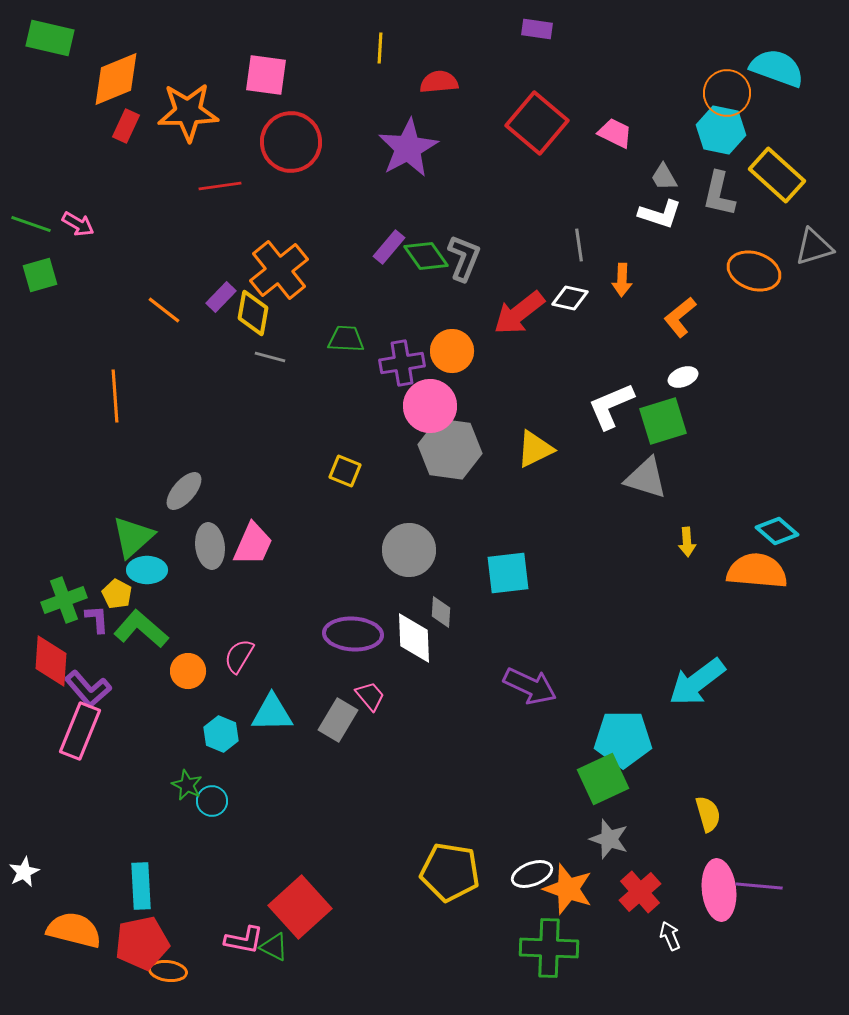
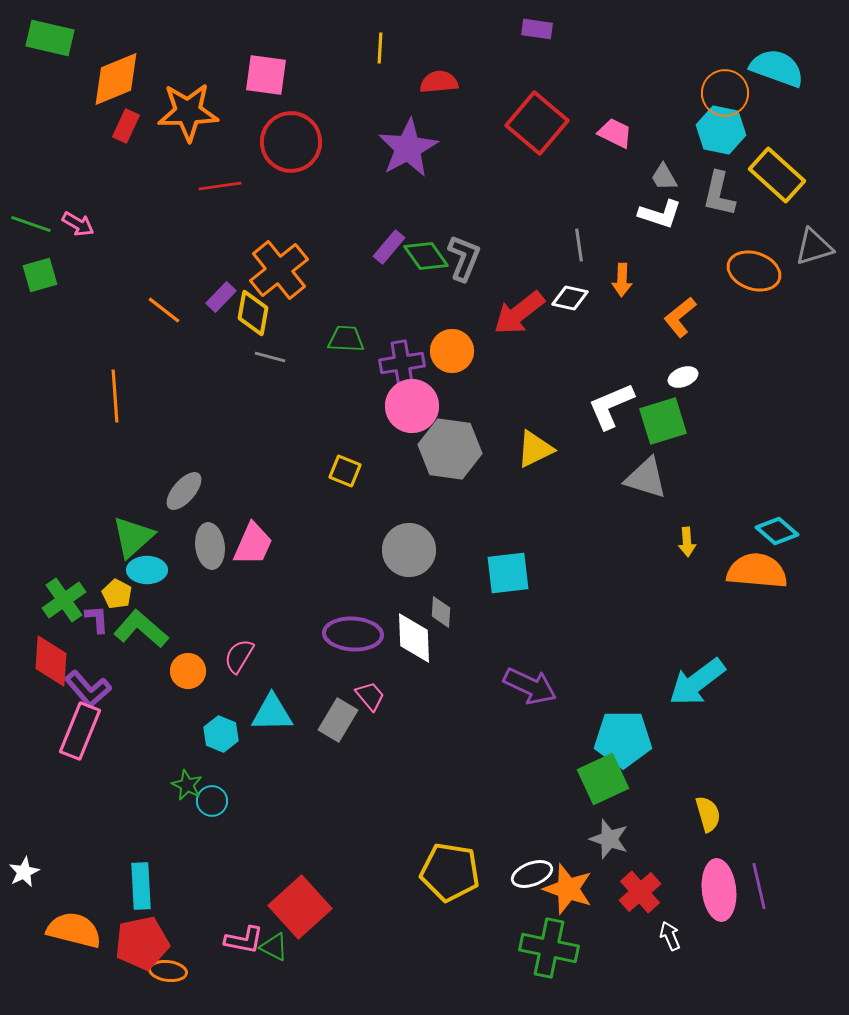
orange circle at (727, 93): moved 2 px left
pink circle at (430, 406): moved 18 px left
green cross at (64, 600): rotated 15 degrees counterclockwise
purple line at (759, 886): rotated 72 degrees clockwise
green cross at (549, 948): rotated 10 degrees clockwise
